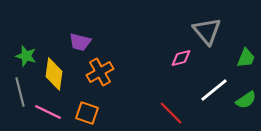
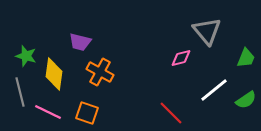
orange cross: rotated 32 degrees counterclockwise
